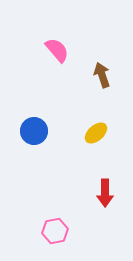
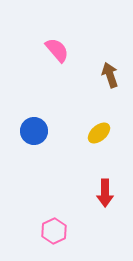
brown arrow: moved 8 px right
yellow ellipse: moved 3 px right
pink hexagon: moved 1 px left; rotated 15 degrees counterclockwise
